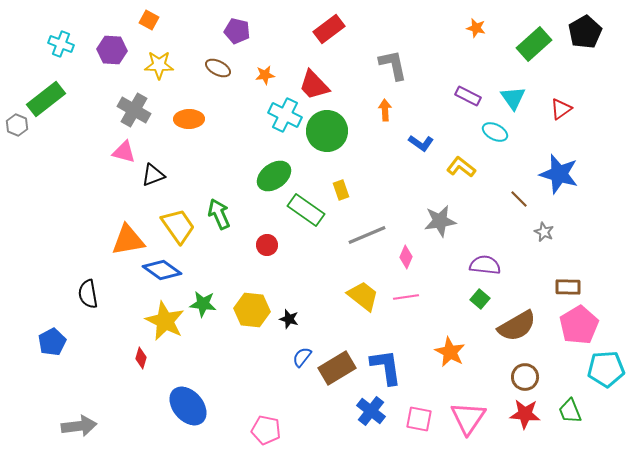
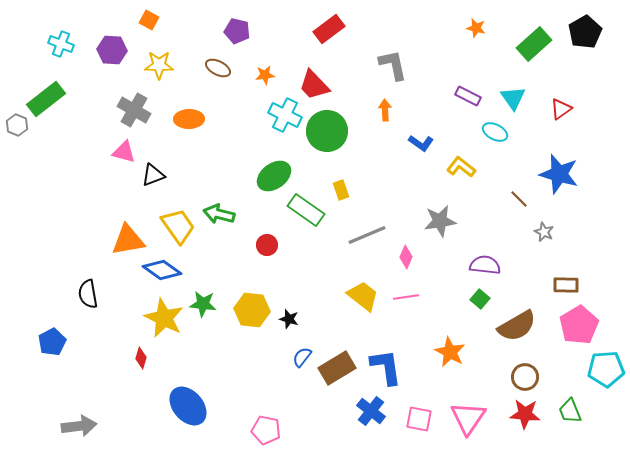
green arrow at (219, 214): rotated 52 degrees counterclockwise
brown rectangle at (568, 287): moved 2 px left, 2 px up
yellow star at (165, 321): moved 1 px left, 3 px up
